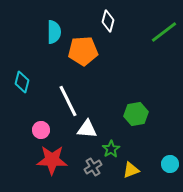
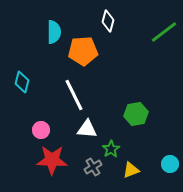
white line: moved 6 px right, 6 px up
